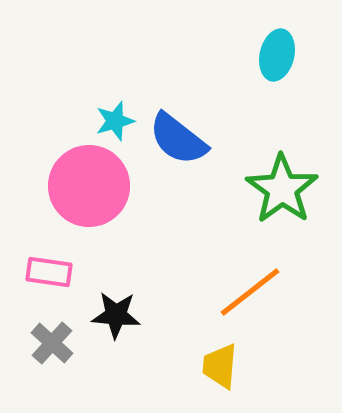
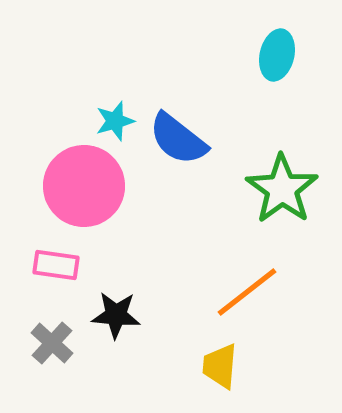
pink circle: moved 5 px left
pink rectangle: moved 7 px right, 7 px up
orange line: moved 3 px left
